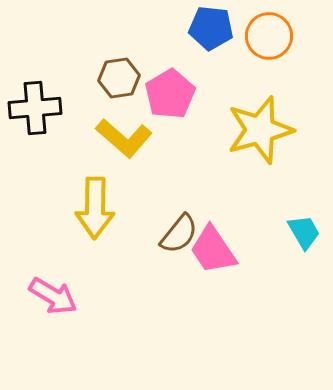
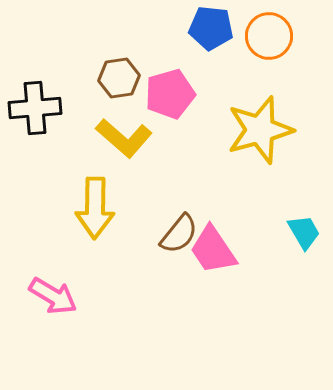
pink pentagon: rotated 15 degrees clockwise
